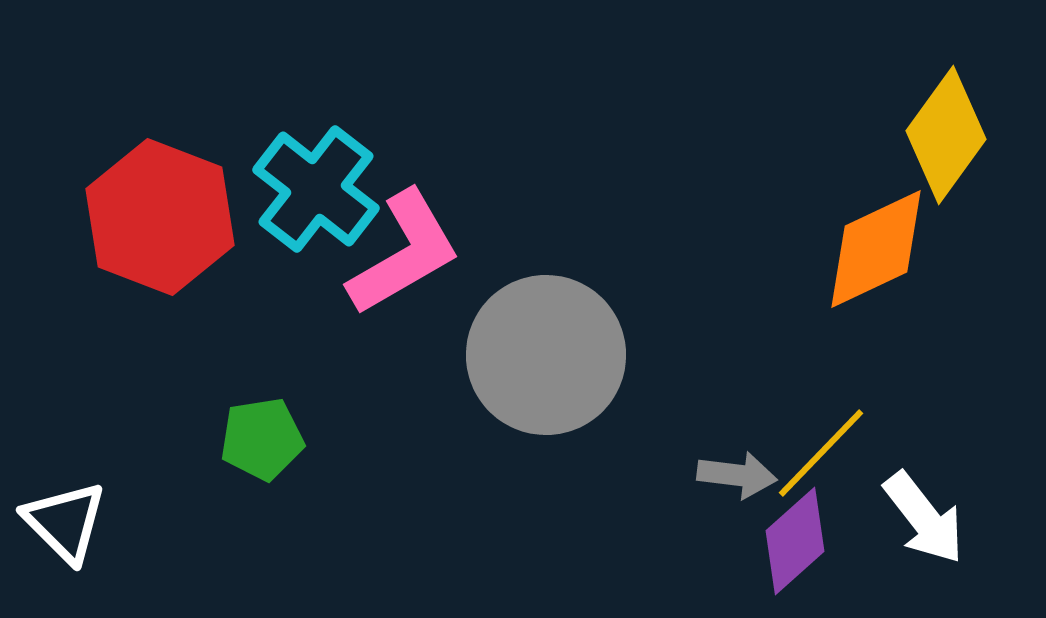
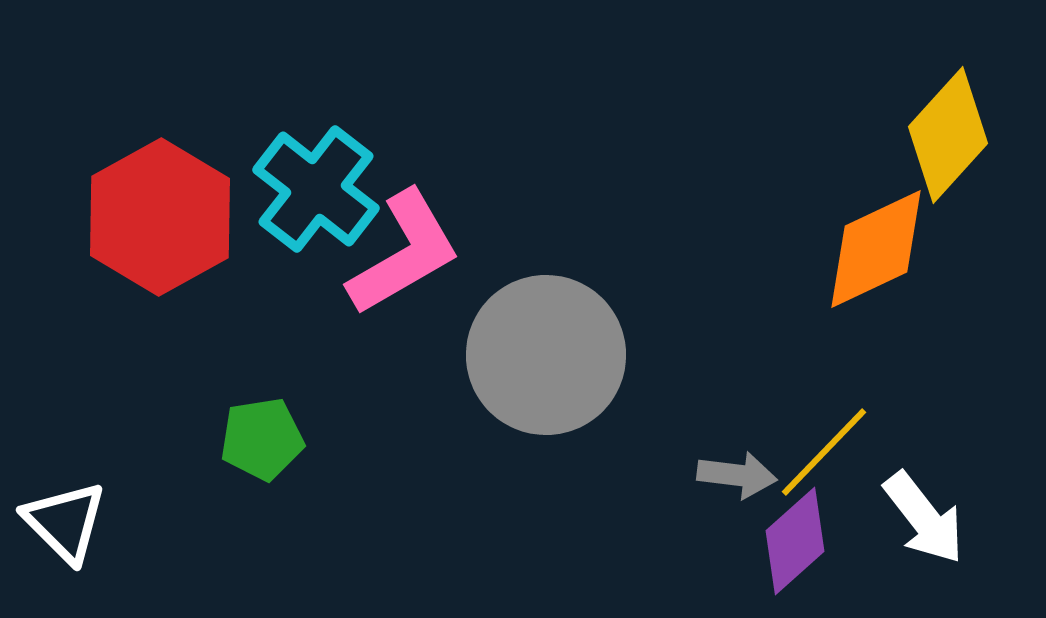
yellow diamond: moved 2 px right; rotated 6 degrees clockwise
red hexagon: rotated 10 degrees clockwise
yellow line: moved 3 px right, 1 px up
